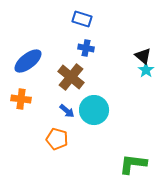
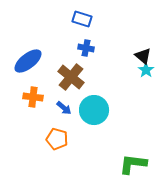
orange cross: moved 12 px right, 2 px up
blue arrow: moved 3 px left, 3 px up
